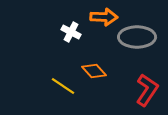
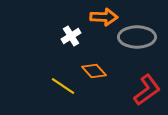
white cross: moved 4 px down; rotated 30 degrees clockwise
red L-shape: rotated 20 degrees clockwise
